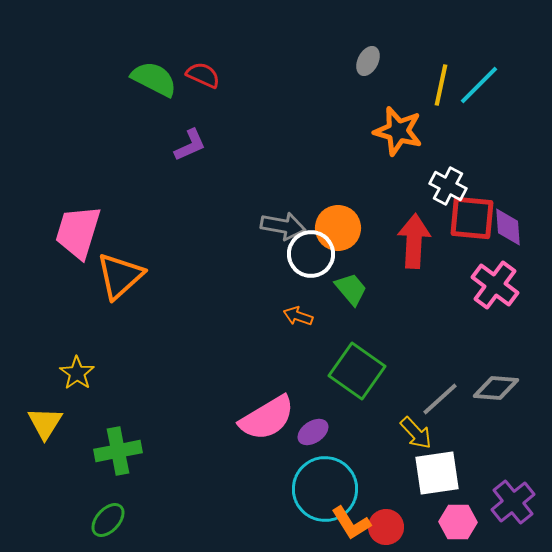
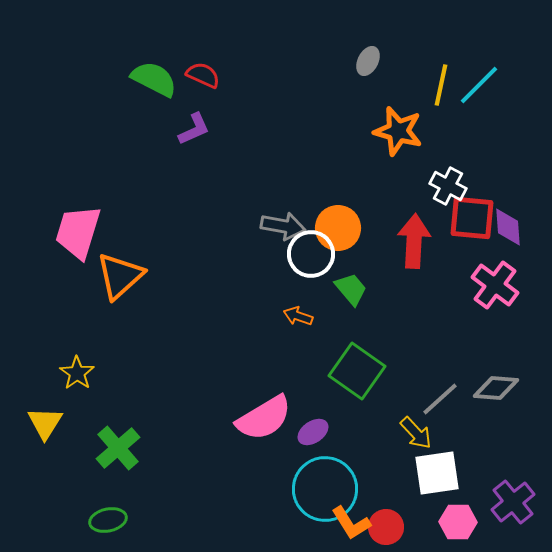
purple L-shape: moved 4 px right, 16 px up
pink semicircle: moved 3 px left
green cross: moved 3 px up; rotated 30 degrees counterclockwise
green ellipse: rotated 36 degrees clockwise
